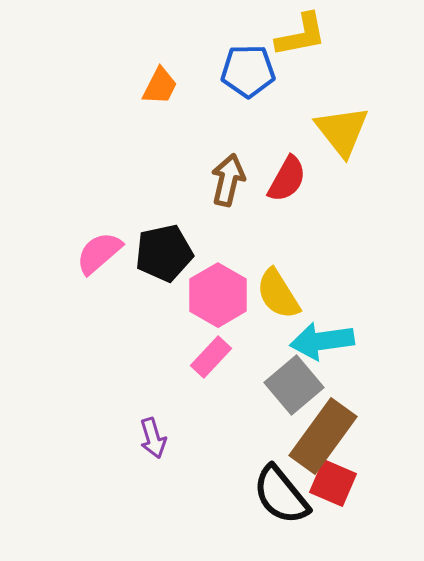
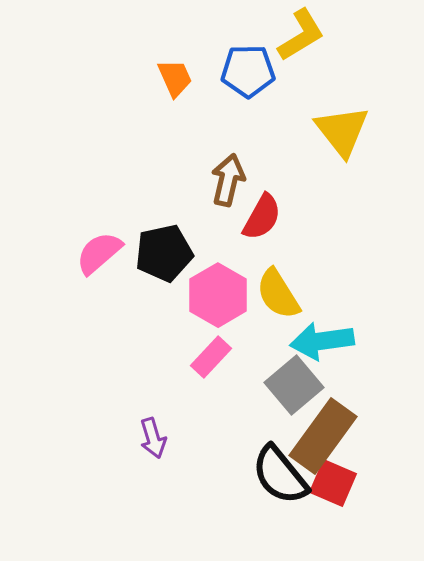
yellow L-shape: rotated 20 degrees counterclockwise
orange trapezoid: moved 15 px right, 8 px up; rotated 51 degrees counterclockwise
red semicircle: moved 25 px left, 38 px down
black semicircle: moved 1 px left, 20 px up
